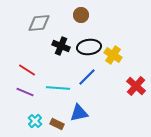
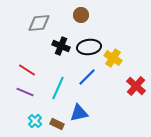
yellow cross: moved 3 px down
cyan line: rotated 70 degrees counterclockwise
